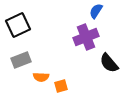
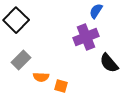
black square: moved 2 px left, 5 px up; rotated 20 degrees counterclockwise
gray rectangle: rotated 24 degrees counterclockwise
orange square: rotated 32 degrees clockwise
